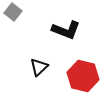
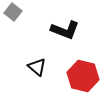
black L-shape: moved 1 px left
black triangle: moved 2 px left; rotated 36 degrees counterclockwise
